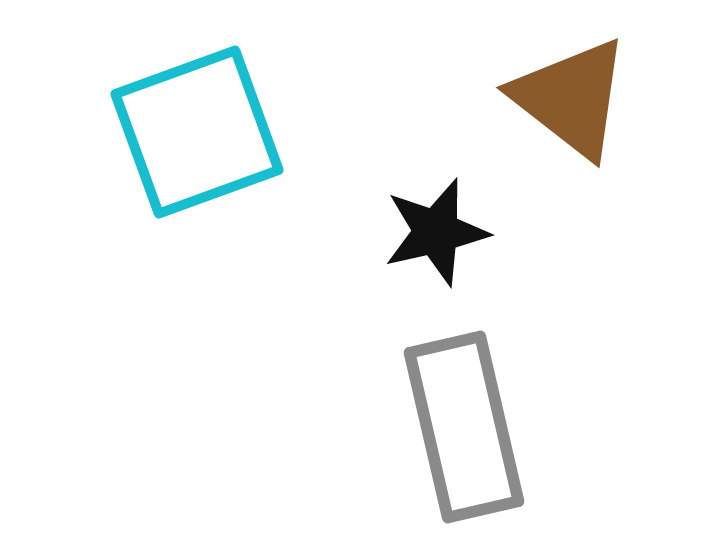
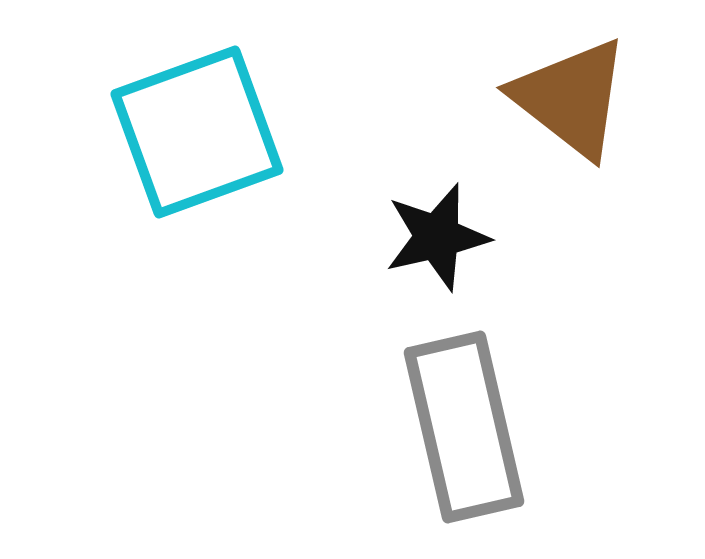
black star: moved 1 px right, 5 px down
